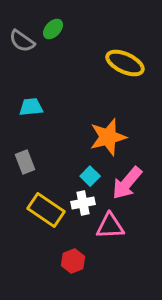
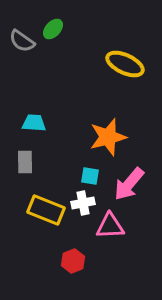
yellow ellipse: moved 1 px down
cyan trapezoid: moved 3 px right, 16 px down; rotated 10 degrees clockwise
gray rectangle: rotated 20 degrees clockwise
cyan square: rotated 36 degrees counterclockwise
pink arrow: moved 2 px right, 1 px down
yellow rectangle: rotated 12 degrees counterclockwise
